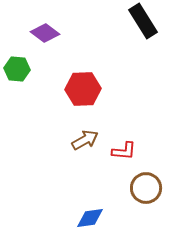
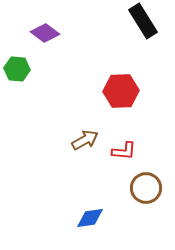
red hexagon: moved 38 px right, 2 px down
